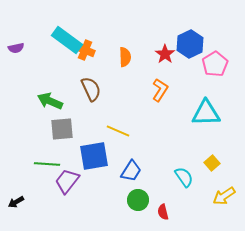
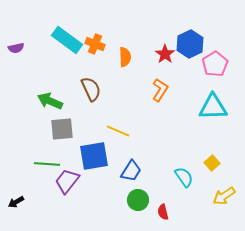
orange cross: moved 10 px right, 6 px up
cyan triangle: moved 7 px right, 6 px up
